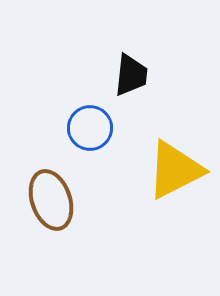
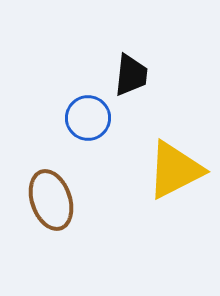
blue circle: moved 2 px left, 10 px up
